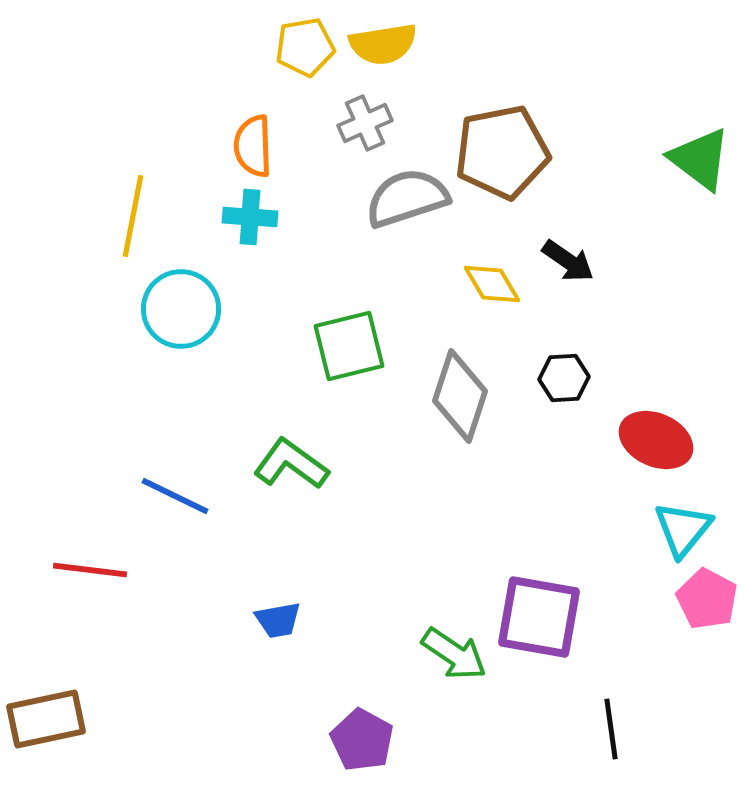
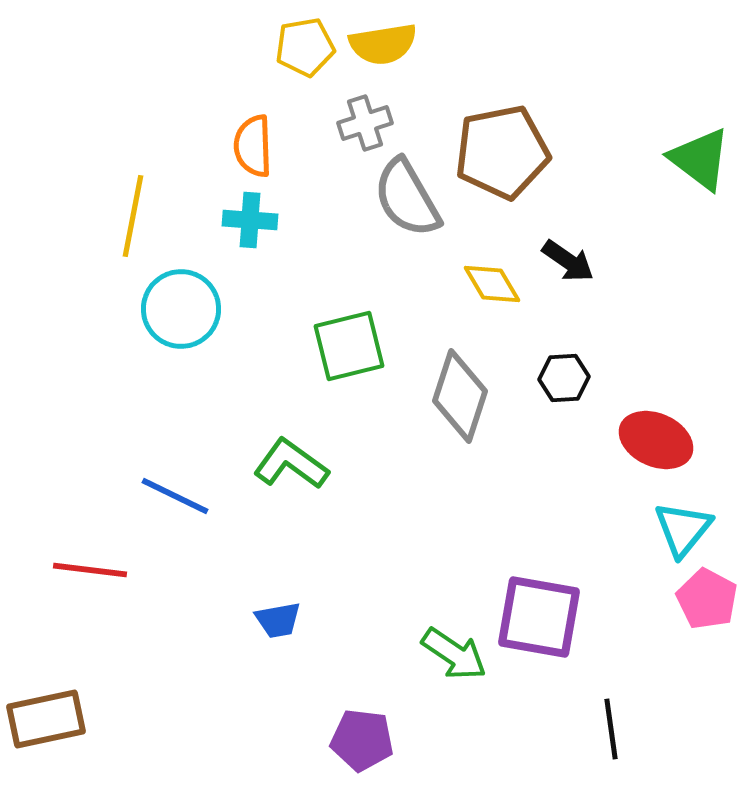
gray cross: rotated 6 degrees clockwise
gray semicircle: rotated 102 degrees counterclockwise
cyan cross: moved 3 px down
purple pentagon: rotated 22 degrees counterclockwise
